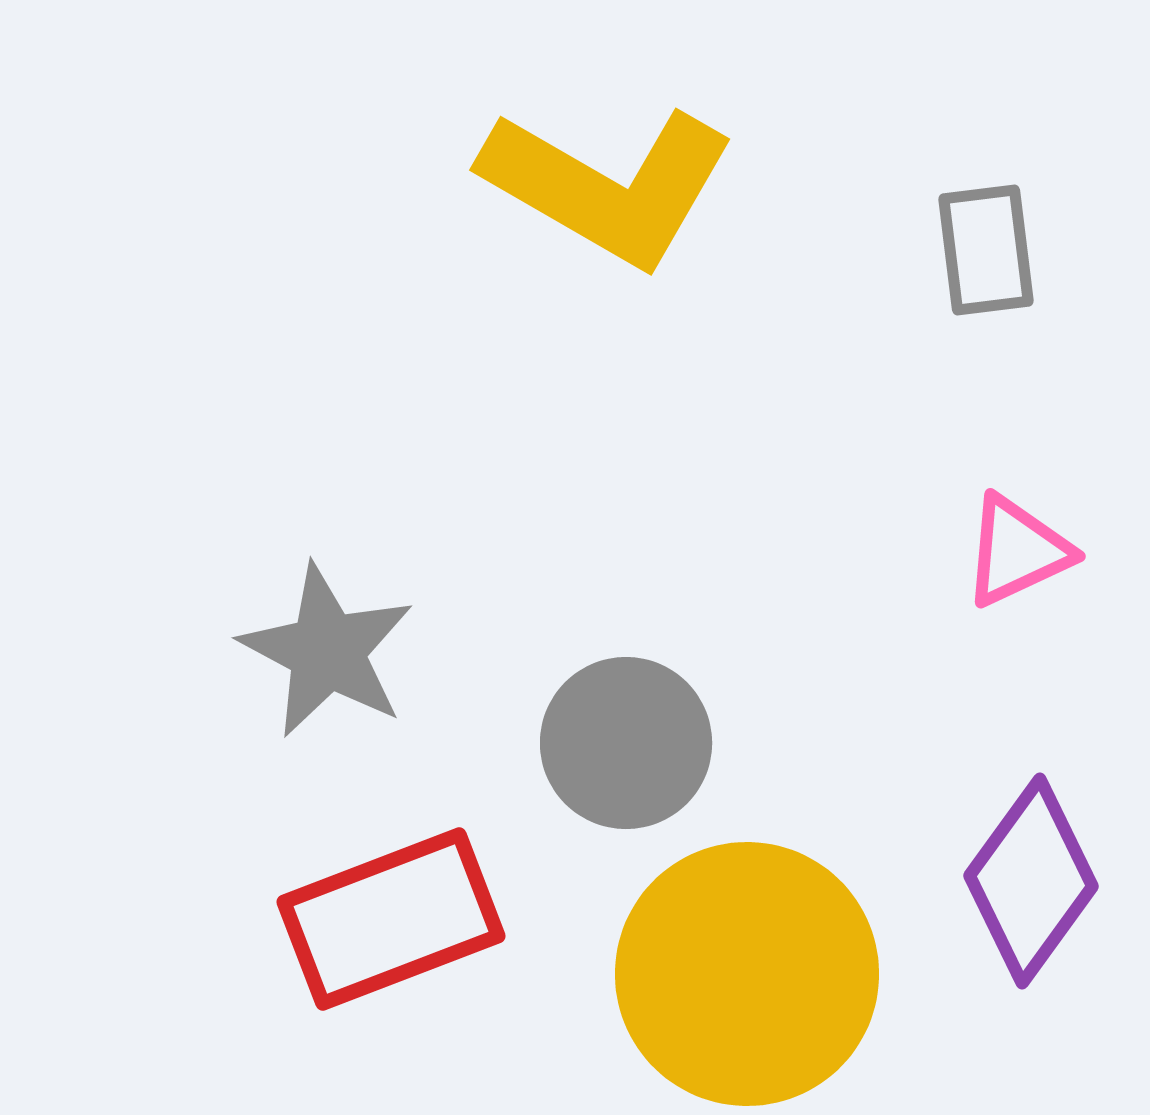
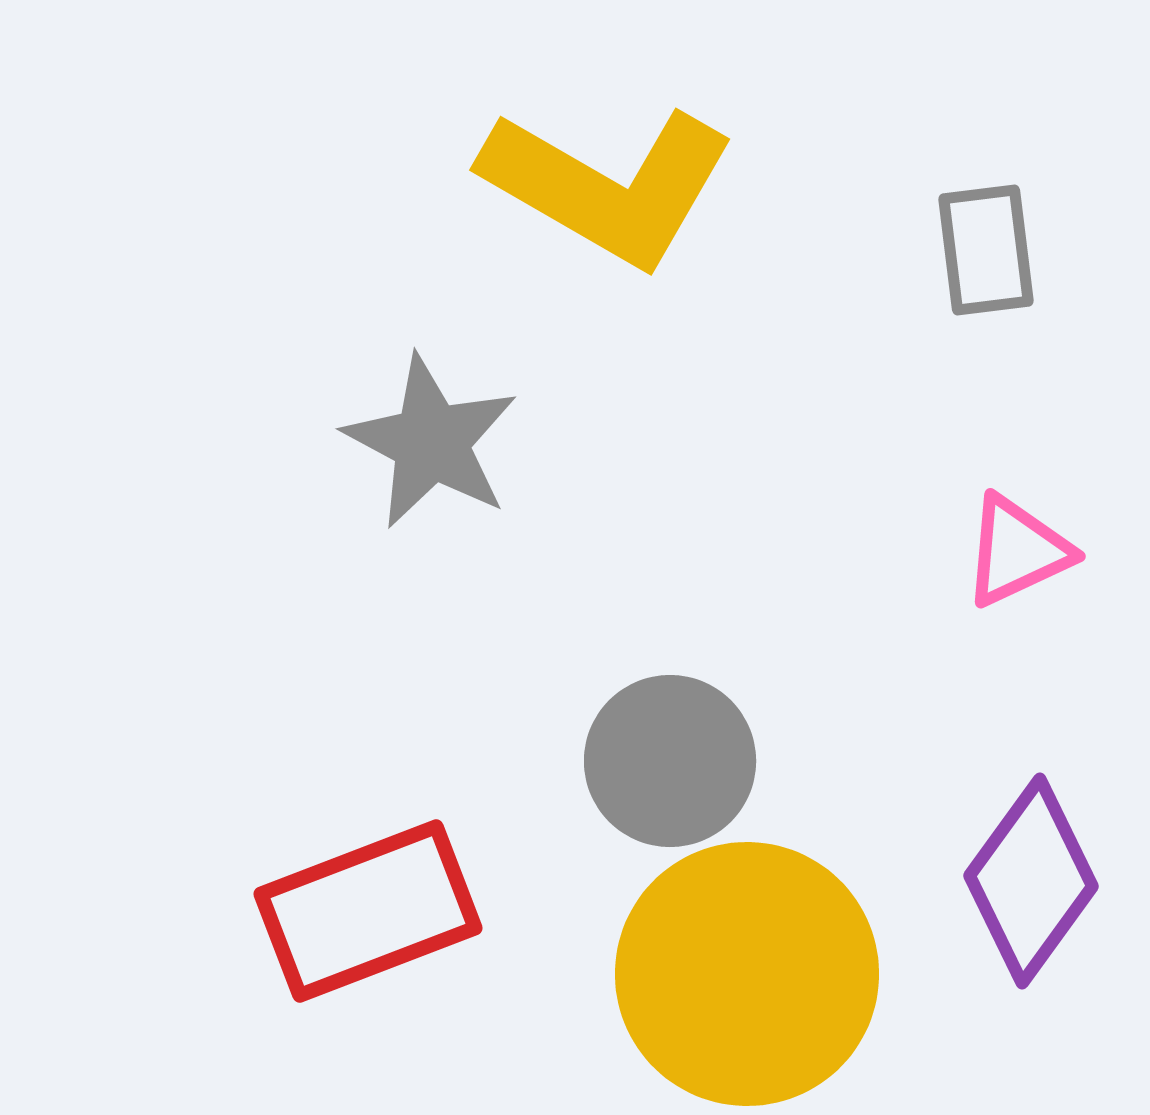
gray star: moved 104 px right, 209 px up
gray circle: moved 44 px right, 18 px down
red rectangle: moved 23 px left, 8 px up
